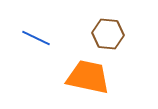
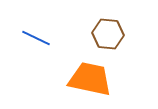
orange trapezoid: moved 2 px right, 2 px down
